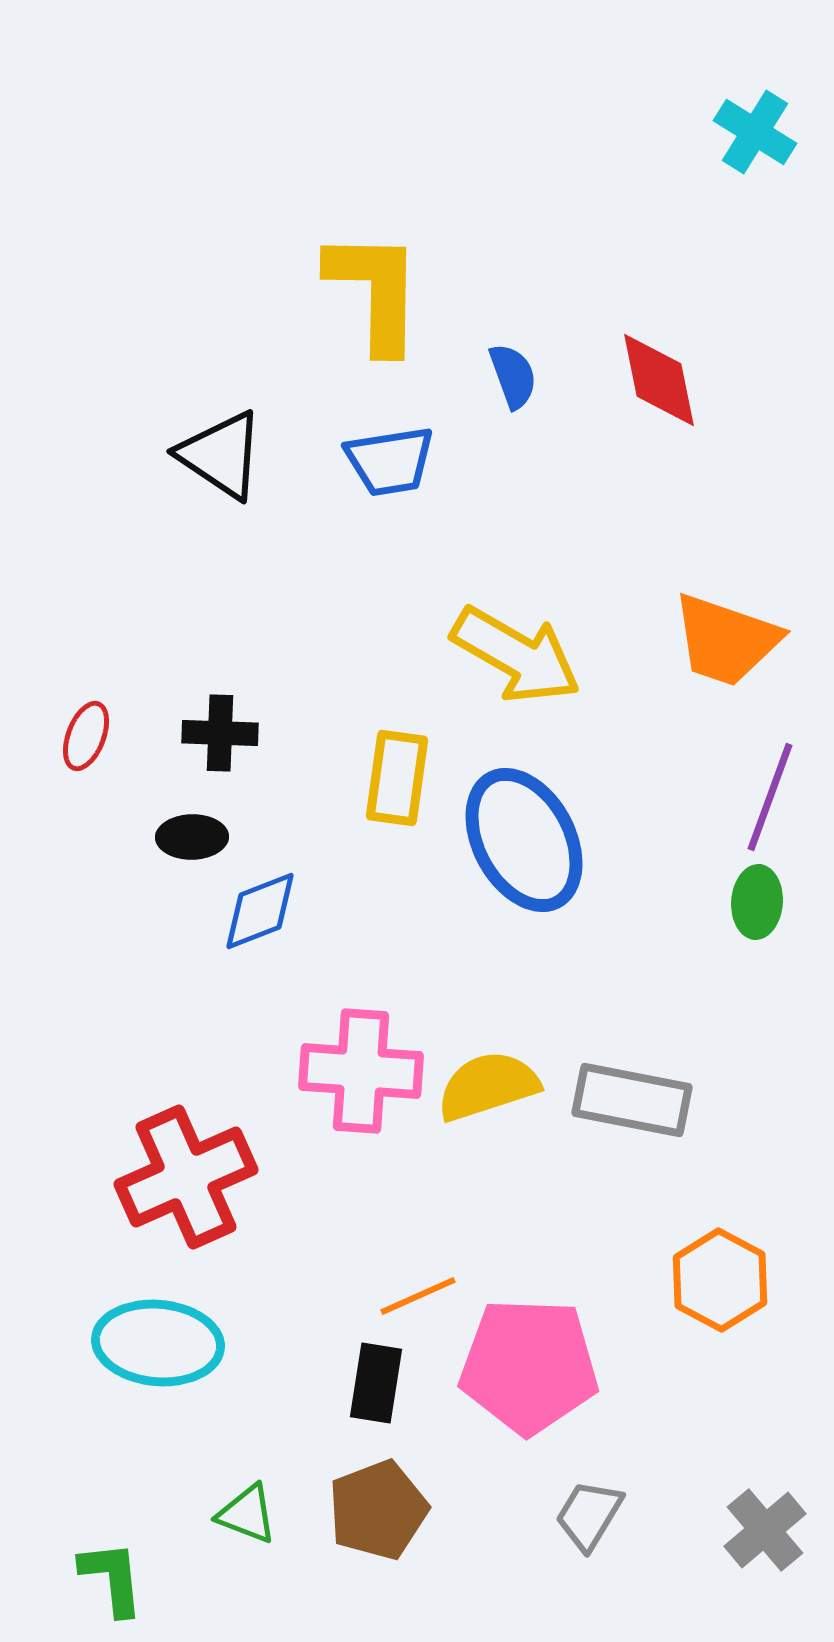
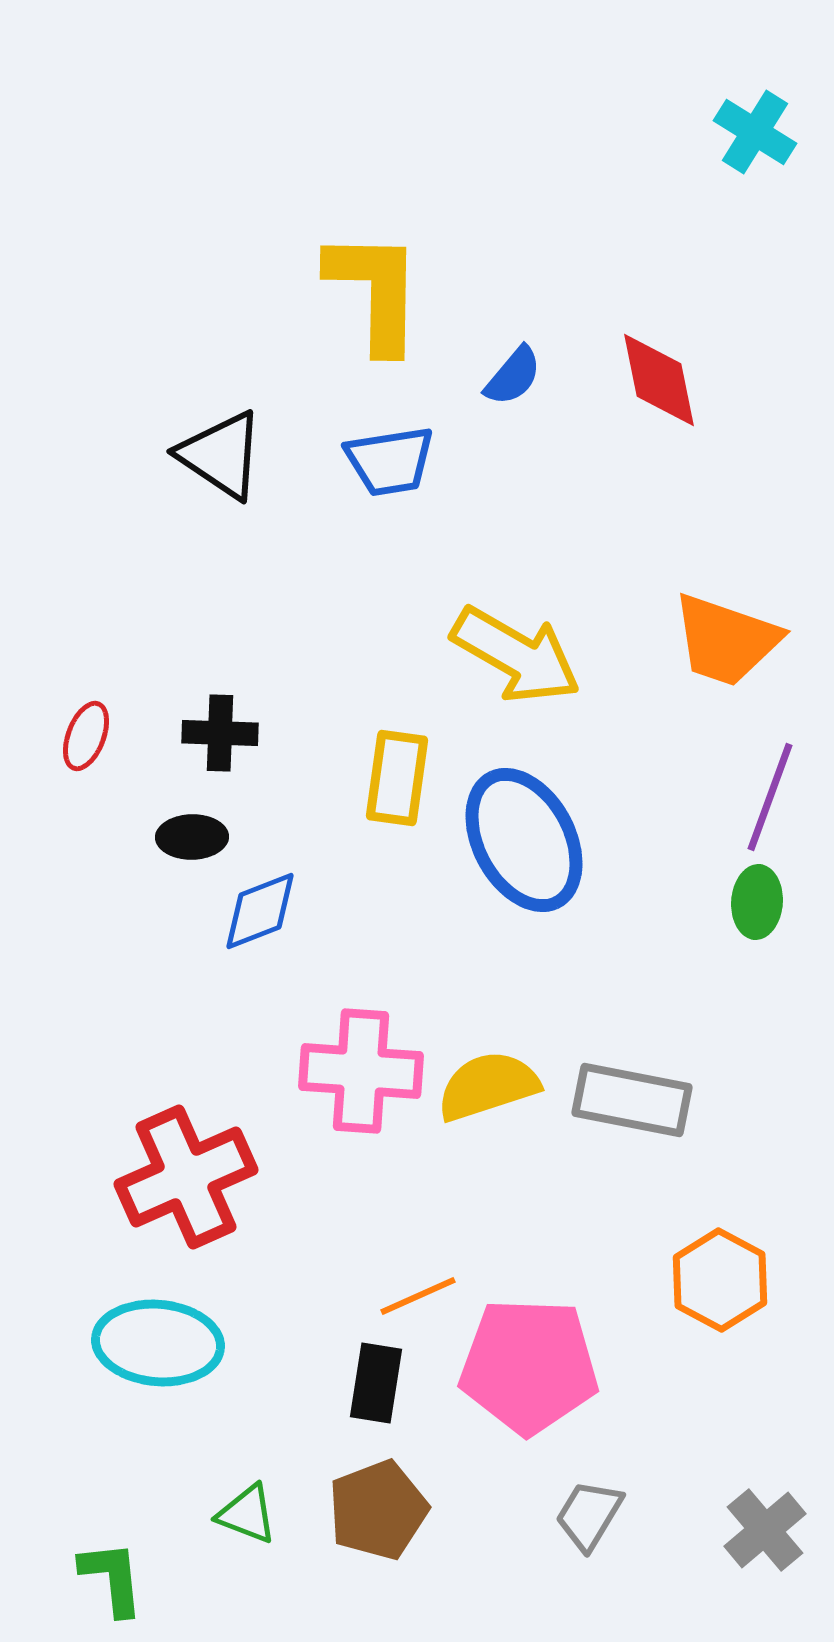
blue semicircle: rotated 60 degrees clockwise
